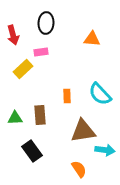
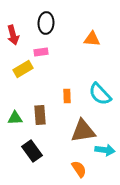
yellow rectangle: rotated 12 degrees clockwise
